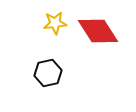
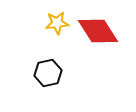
yellow star: moved 2 px right
